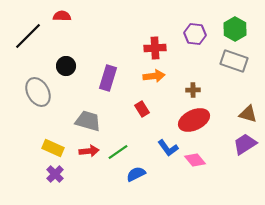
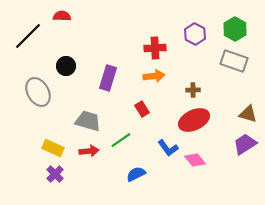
purple hexagon: rotated 20 degrees clockwise
green line: moved 3 px right, 12 px up
